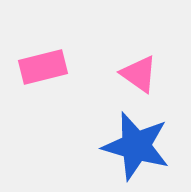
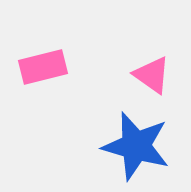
pink triangle: moved 13 px right, 1 px down
